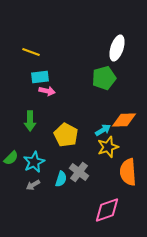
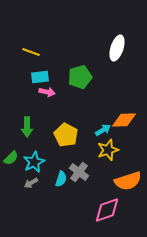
green pentagon: moved 24 px left, 1 px up
pink arrow: moved 1 px down
green arrow: moved 3 px left, 6 px down
yellow star: moved 3 px down
orange semicircle: moved 9 px down; rotated 104 degrees counterclockwise
gray arrow: moved 2 px left, 2 px up
